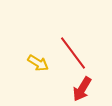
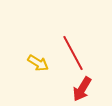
red line: rotated 9 degrees clockwise
